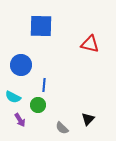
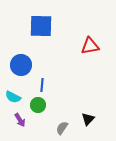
red triangle: moved 2 px down; rotated 24 degrees counterclockwise
blue line: moved 2 px left
gray semicircle: rotated 80 degrees clockwise
